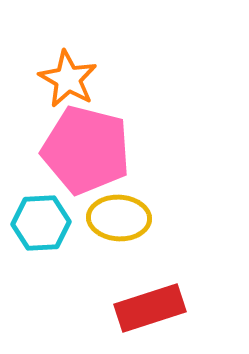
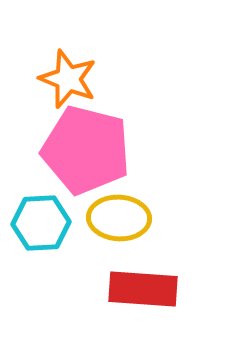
orange star: rotated 8 degrees counterclockwise
red rectangle: moved 7 px left, 19 px up; rotated 22 degrees clockwise
